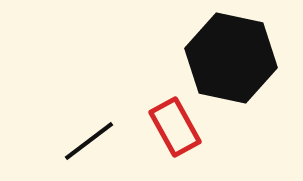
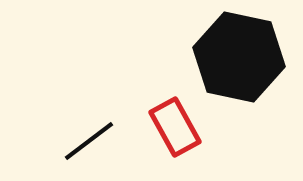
black hexagon: moved 8 px right, 1 px up
